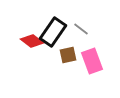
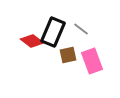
black rectangle: rotated 12 degrees counterclockwise
